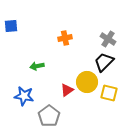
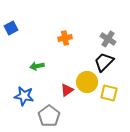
blue square: moved 2 px down; rotated 24 degrees counterclockwise
